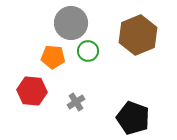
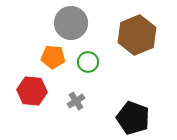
brown hexagon: moved 1 px left
green circle: moved 11 px down
gray cross: moved 1 px up
